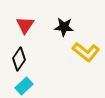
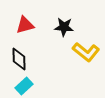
red triangle: rotated 42 degrees clockwise
black diamond: rotated 35 degrees counterclockwise
